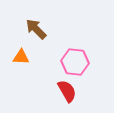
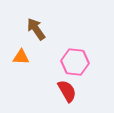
brown arrow: rotated 10 degrees clockwise
